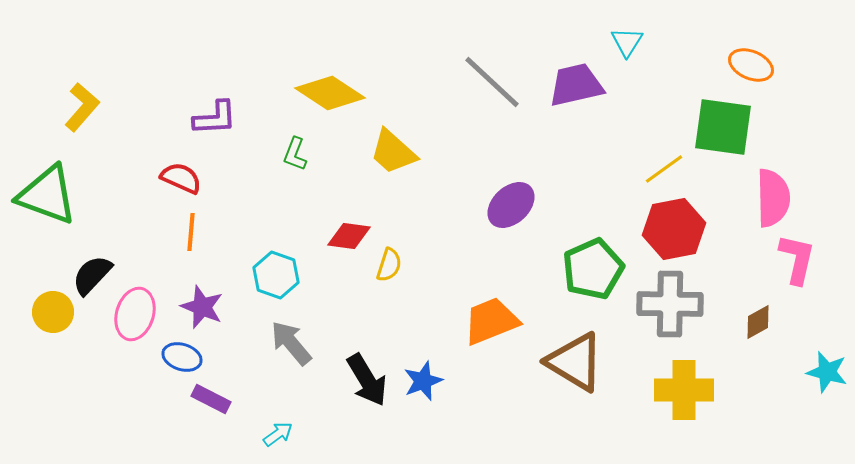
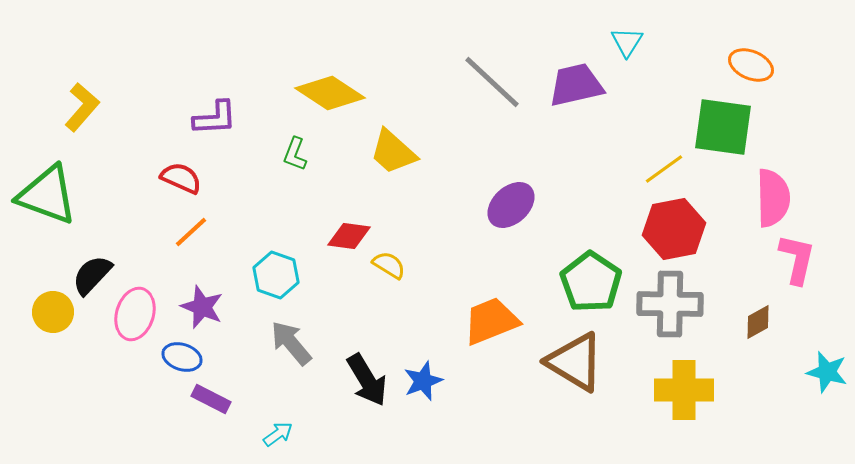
orange line: rotated 42 degrees clockwise
yellow semicircle: rotated 76 degrees counterclockwise
green pentagon: moved 2 px left, 13 px down; rotated 14 degrees counterclockwise
